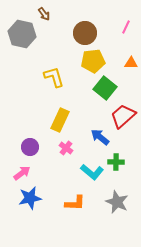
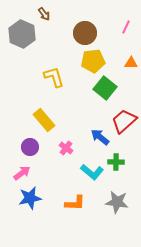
gray hexagon: rotated 12 degrees clockwise
red trapezoid: moved 1 px right, 5 px down
yellow rectangle: moved 16 px left; rotated 65 degrees counterclockwise
gray star: rotated 15 degrees counterclockwise
